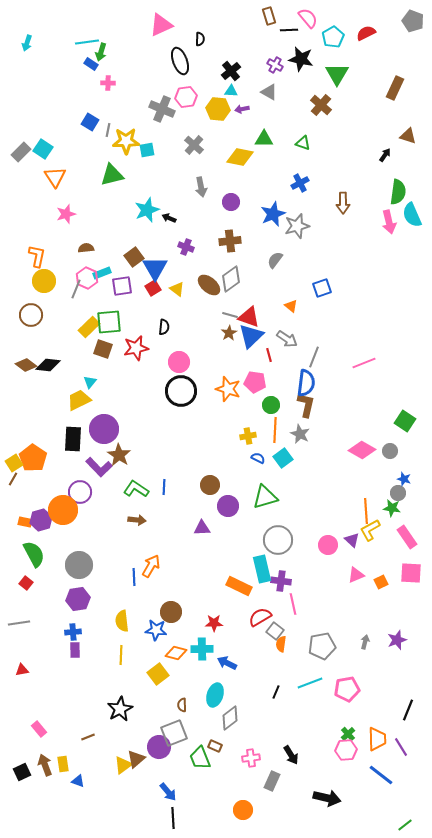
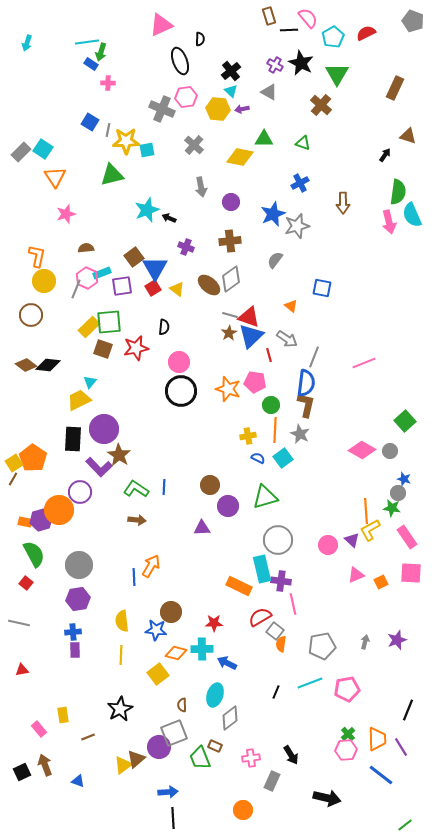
black star at (301, 59): moved 4 px down; rotated 15 degrees clockwise
cyan triangle at (231, 91): rotated 40 degrees clockwise
blue square at (322, 288): rotated 30 degrees clockwise
green square at (405, 421): rotated 15 degrees clockwise
orange circle at (63, 510): moved 4 px left
gray line at (19, 623): rotated 20 degrees clockwise
yellow rectangle at (63, 764): moved 49 px up
blue arrow at (168, 792): rotated 54 degrees counterclockwise
